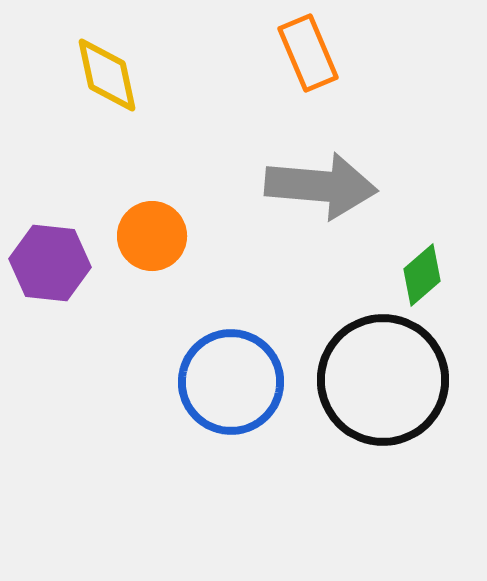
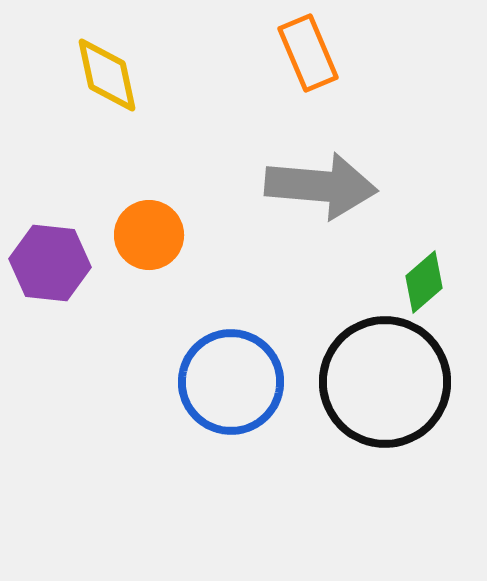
orange circle: moved 3 px left, 1 px up
green diamond: moved 2 px right, 7 px down
black circle: moved 2 px right, 2 px down
